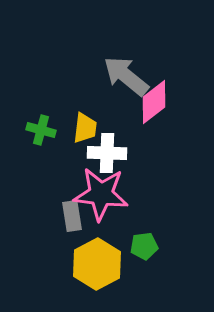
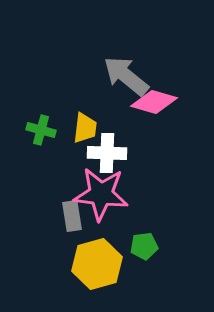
pink diamond: rotated 54 degrees clockwise
yellow hexagon: rotated 12 degrees clockwise
